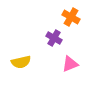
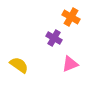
yellow semicircle: moved 2 px left, 3 px down; rotated 132 degrees counterclockwise
